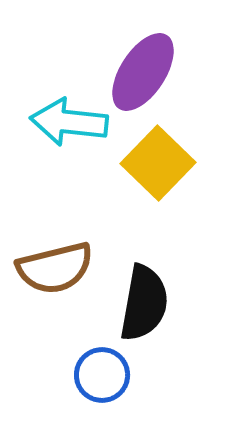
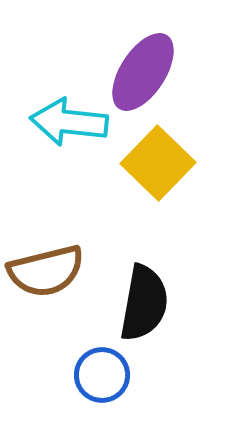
brown semicircle: moved 9 px left, 3 px down
